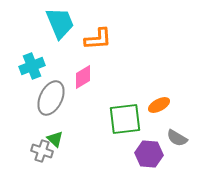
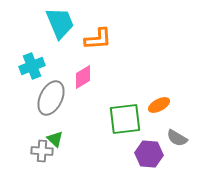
gray cross: rotated 15 degrees counterclockwise
